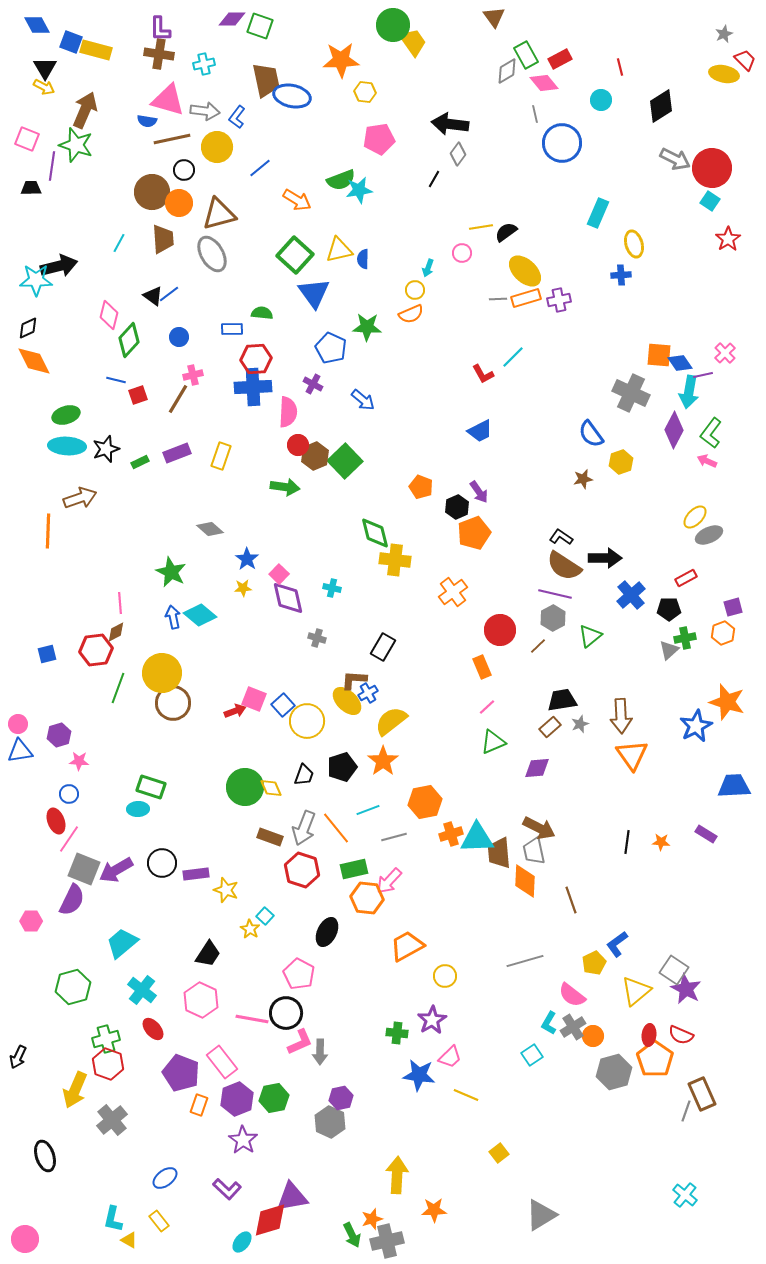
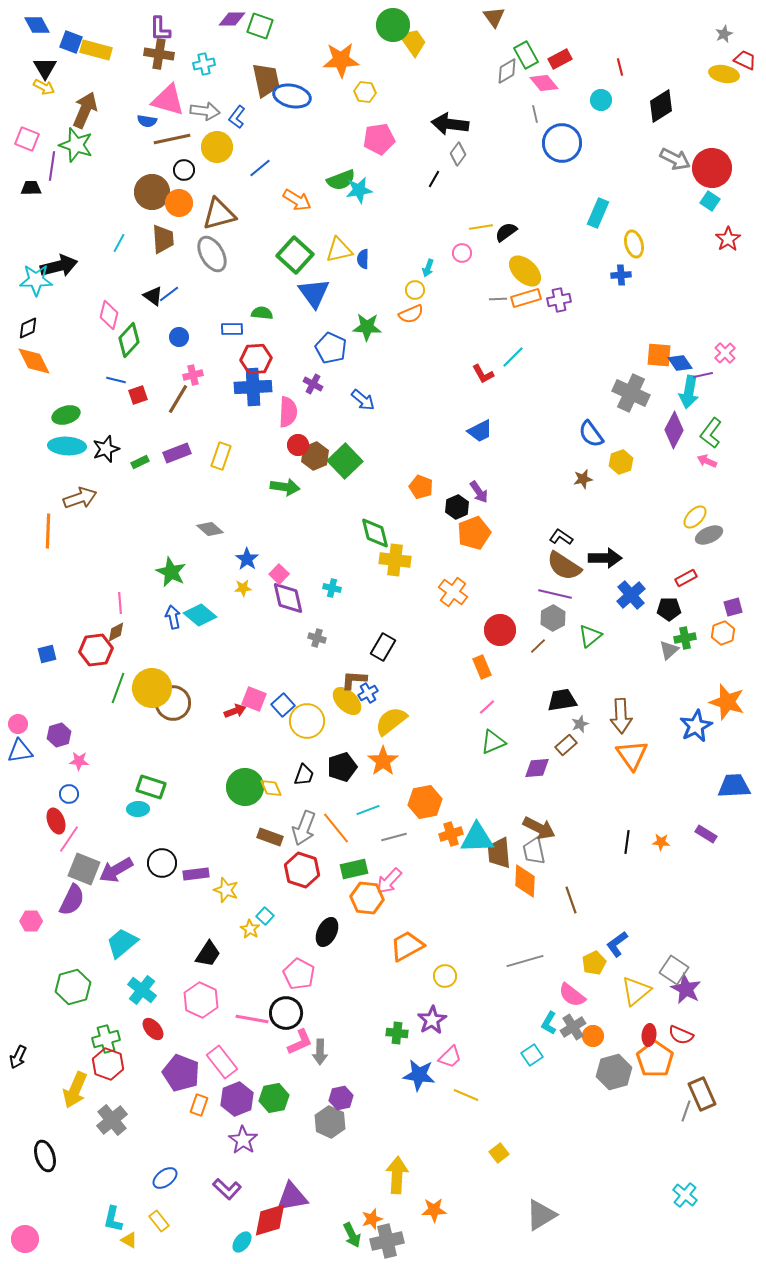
red trapezoid at (745, 60): rotated 20 degrees counterclockwise
orange cross at (453, 592): rotated 16 degrees counterclockwise
yellow circle at (162, 673): moved 10 px left, 15 px down
brown rectangle at (550, 727): moved 16 px right, 18 px down
